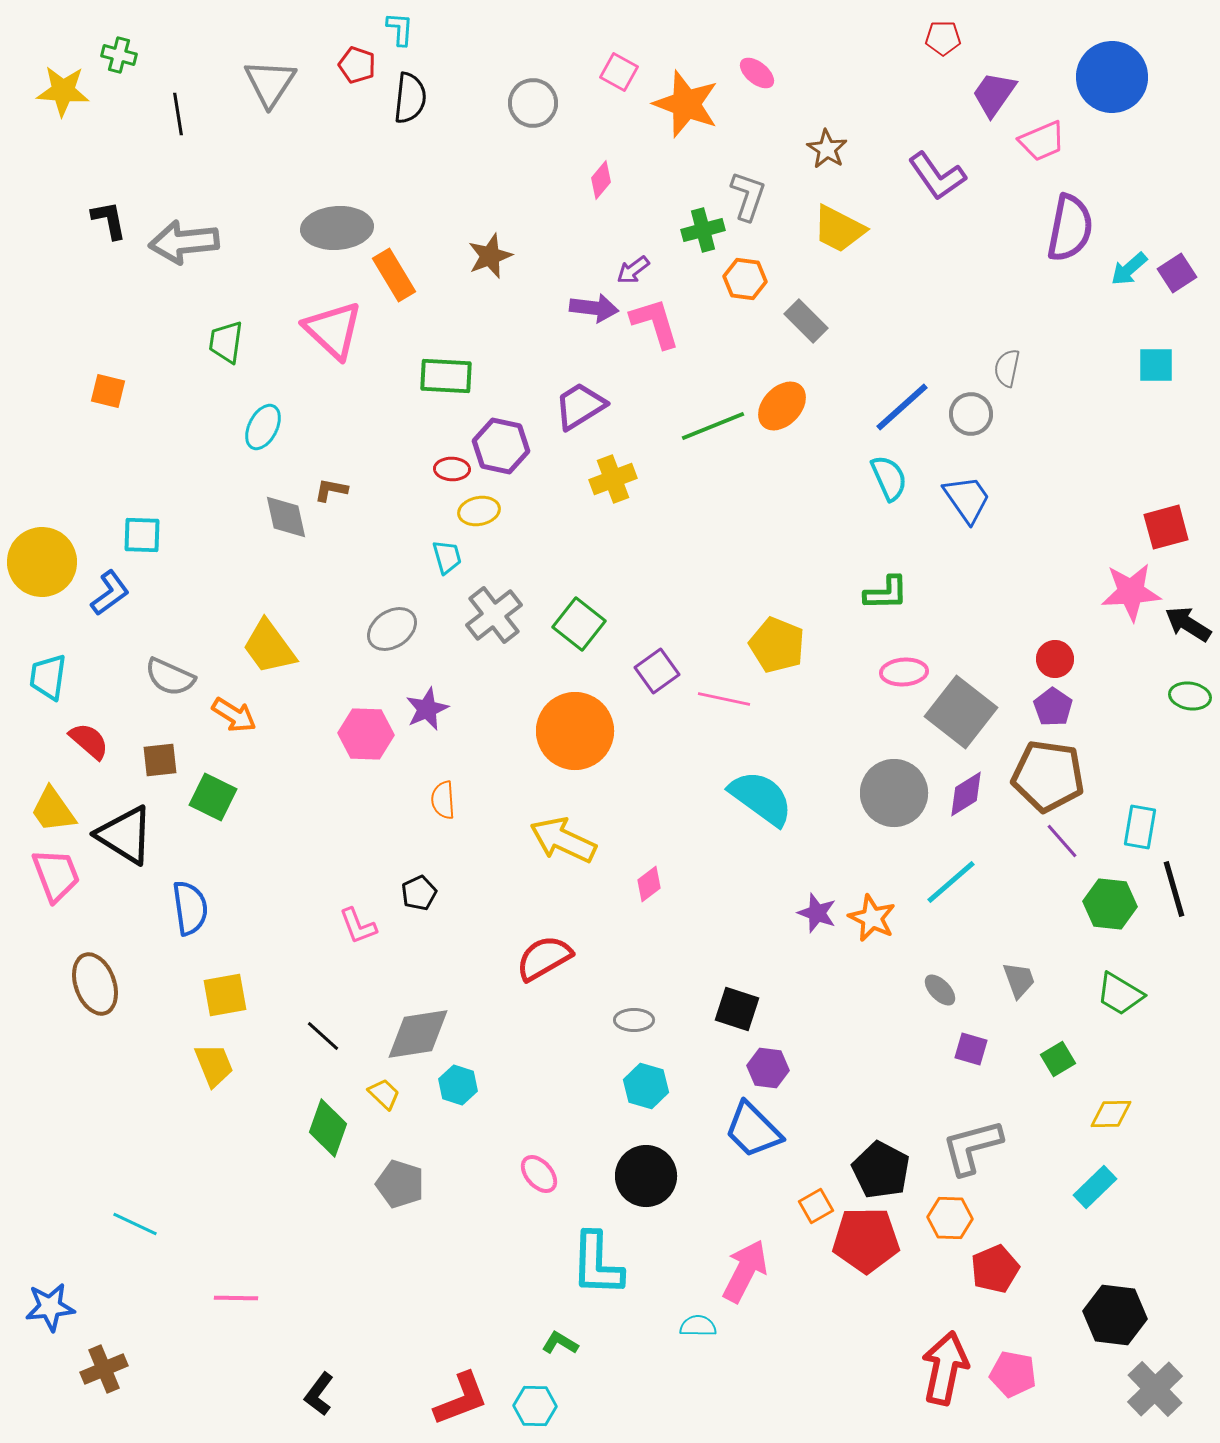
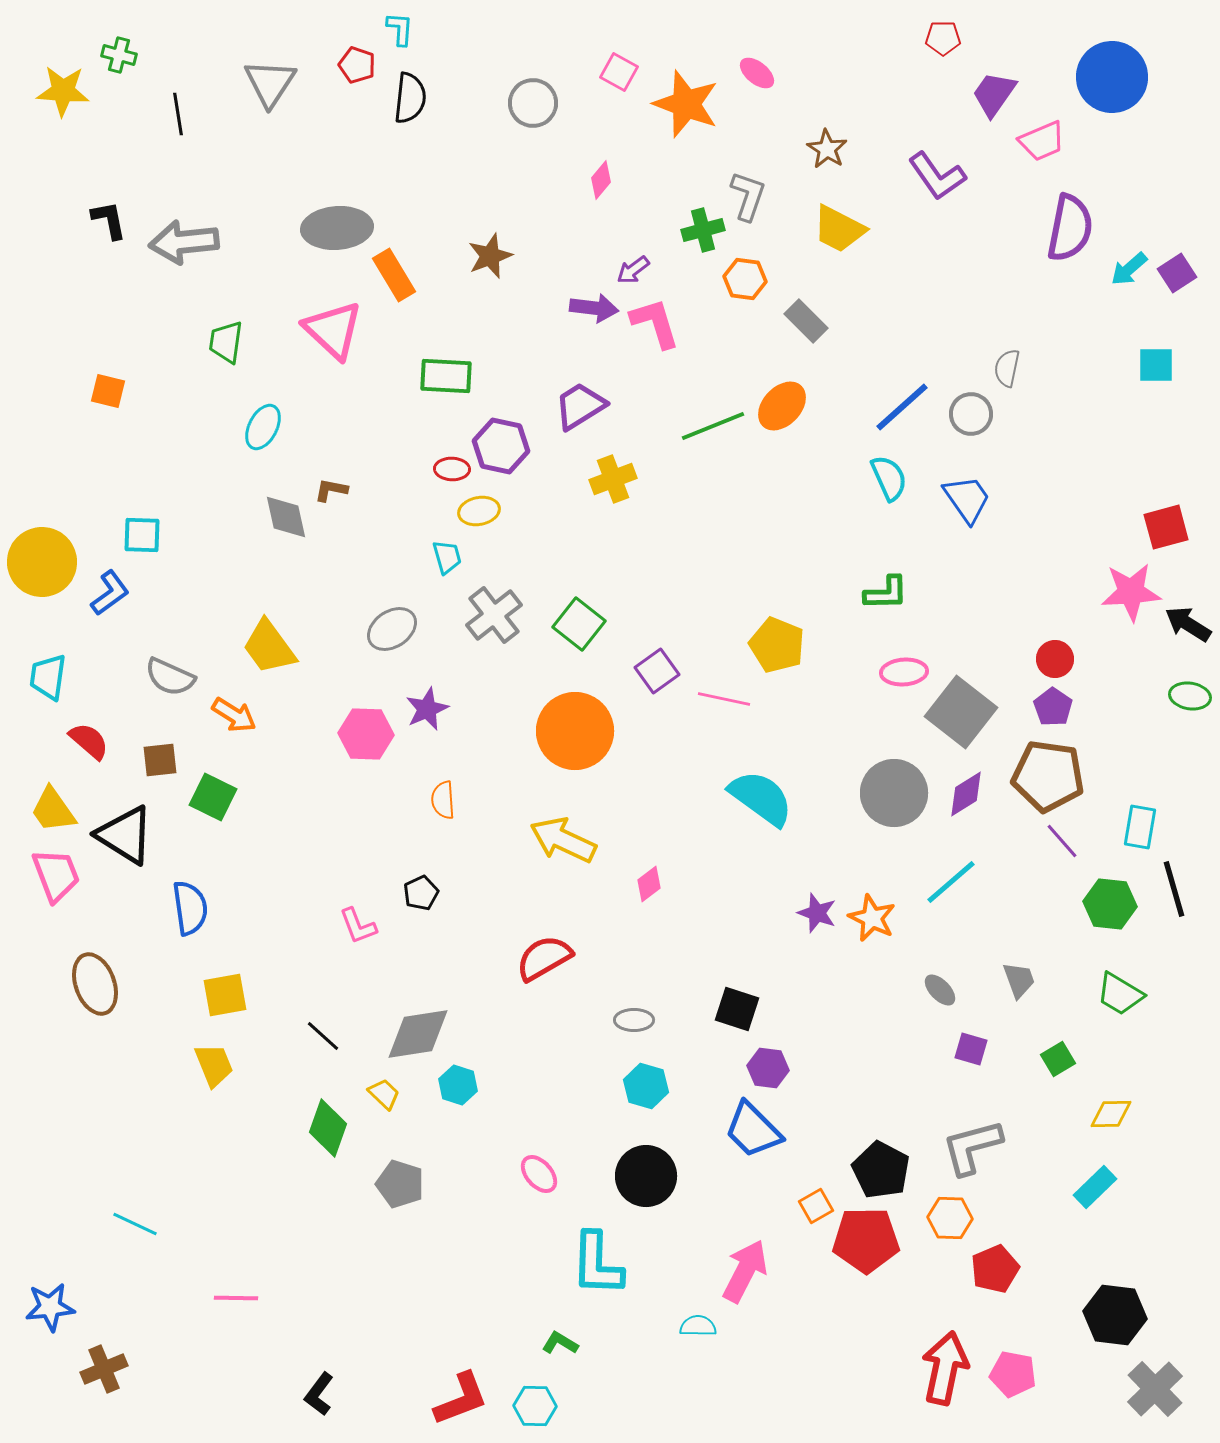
black pentagon at (419, 893): moved 2 px right
